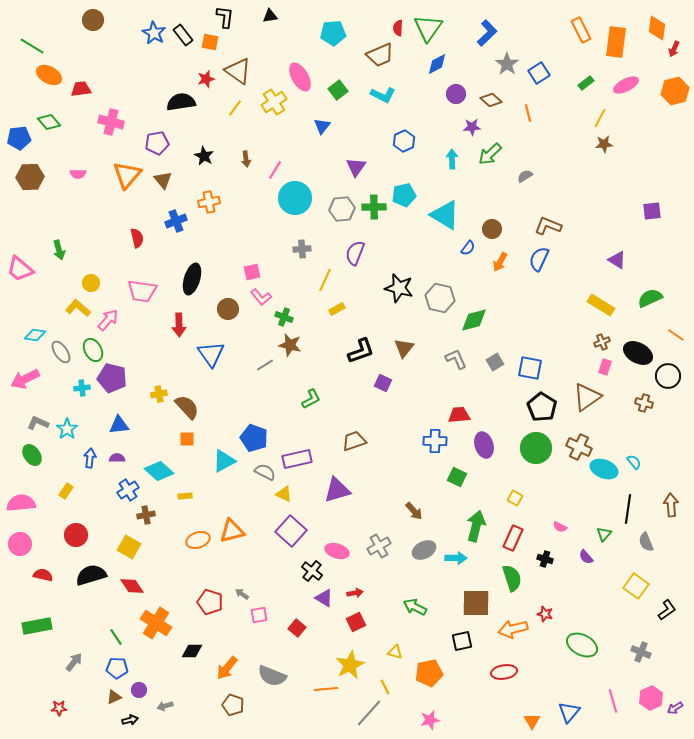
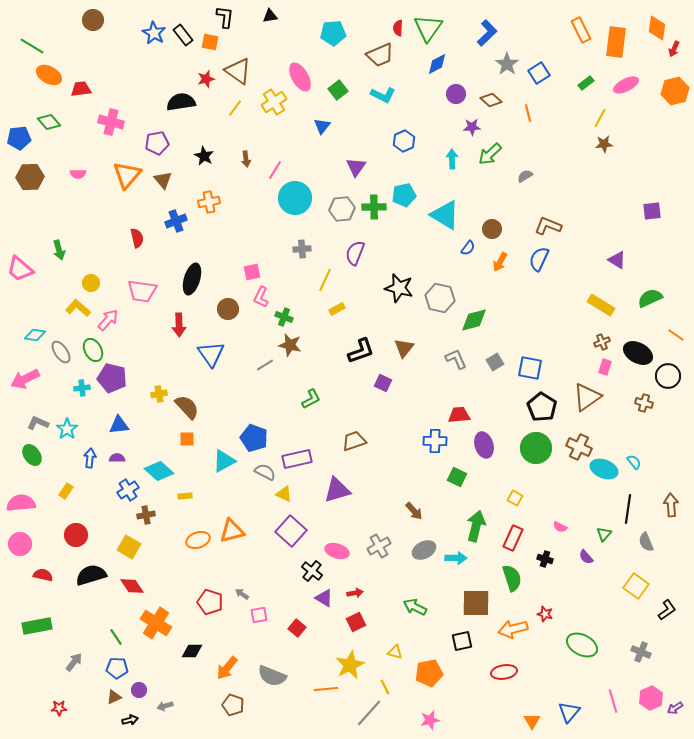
pink L-shape at (261, 297): rotated 65 degrees clockwise
